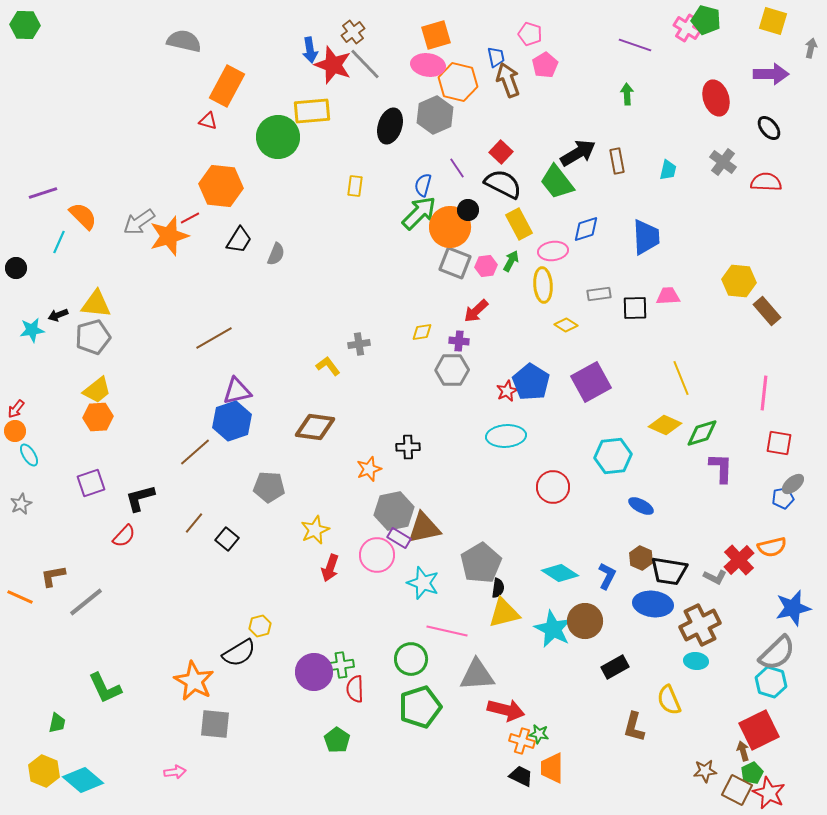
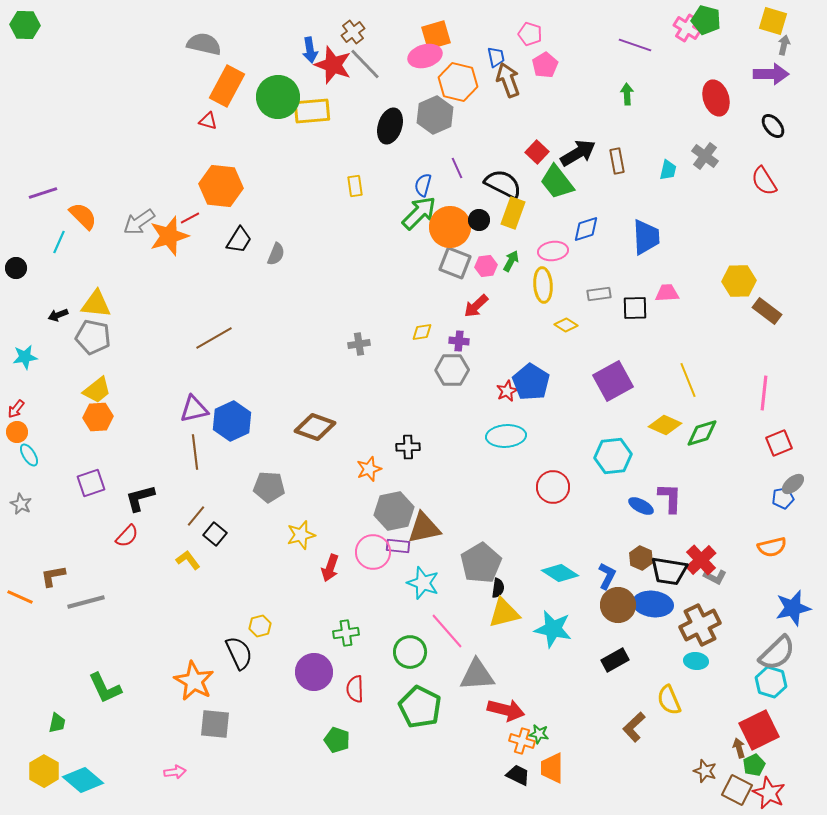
gray semicircle at (184, 41): moved 20 px right, 3 px down
gray arrow at (811, 48): moved 27 px left, 3 px up
pink ellipse at (428, 65): moved 3 px left, 9 px up; rotated 24 degrees counterclockwise
black ellipse at (769, 128): moved 4 px right, 2 px up
green circle at (278, 137): moved 40 px up
red square at (501, 152): moved 36 px right
gray cross at (723, 162): moved 18 px left, 6 px up
purple line at (457, 168): rotated 10 degrees clockwise
red semicircle at (766, 182): moved 2 px left, 1 px up; rotated 124 degrees counterclockwise
yellow rectangle at (355, 186): rotated 15 degrees counterclockwise
black circle at (468, 210): moved 11 px right, 10 px down
yellow rectangle at (519, 224): moved 6 px left, 11 px up; rotated 48 degrees clockwise
yellow hexagon at (739, 281): rotated 8 degrees counterclockwise
pink trapezoid at (668, 296): moved 1 px left, 3 px up
red arrow at (476, 311): moved 5 px up
brown rectangle at (767, 311): rotated 12 degrees counterclockwise
cyan star at (32, 330): moved 7 px left, 27 px down
gray pentagon at (93, 337): rotated 28 degrees clockwise
yellow L-shape at (328, 366): moved 140 px left, 194 px down
yellow line at (681, 378): moved 7 px right, 2 px down
purple square at (591, 382): moved 22 px right, 1 px up
purple triangle at (237, 391): moved 43 px left, 18 px down
blue hexagon at (232, 421): rotated 6 degrees counterclockwise
brown diamond at (315, 427): rotated 12 degrees clockwise
orange circle at (15, 431): moved 2 px right, 1 px down
red square at (779, 443): rotated 32 degrees counterclockwise
brown line at (195, 452): rotated 56 degrees counterclockwise
purple L-shape at (721, 468): moved 51 px left, 30 px down
gray star at (21, 504): rotated 20 degrees counterclockwise
brown line at (194, 523): moved 2 px right, 7 px up
yellow star at (315, 530): moved 14 px left, 5 px down; rotated 8 degrees clockwise
red semicircle at (124, 536): moved 3 px right
purple rectangle at (399, 538): moved 1 px left, 8 px down; rotated 25 degrees counterclockwise
black square at (227, 539): moved 12 px left, 5 px up
pink circle at (377, 555): moved 4 px left, 3 px up
red cross at (739, 560): moved 38 px left
gray line at (86, 602): rotated 24 degrees clockwise
brown circle at (585, 621): moved 33 px right, 16 px up
cyan star at (553, 629): rotated 15 degrees counterclockwise
pink line at (447, 631): rotated 36 degrees clockwise
black semicircle at (239, 653): rotated 84 degrees counterclockwise
green circle at (411, 659): moved 1 px left, 7 px up
green cross at (341, 665): moved 5 px right, 32 px up
black rectangle at (615, 667): moved 7 px up
green pentagon at (420, 707): rotated 27 degrees counterclockwise
brown L-shape at (634, 727): rotated 32 degrees clockwise
green pentagon at (337, 740): rotated 15 degrees counterclockwise
brown arrow at (743, 751): moved 4 px left, 3 px up
yellow hexagon at (44, 771): rotated 8 degrees clockwise
brown star at (705, 771): rotated 25 degrees clockwise
green pentagon at (752, 773): moved 2 px right, 8 px up
black trapezoid at (521, 776): moved 3 px left, 1 px up
